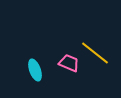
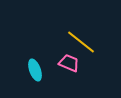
yellow line: moved 14 px left, 11 px up
